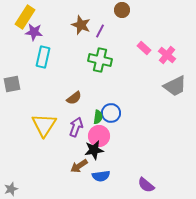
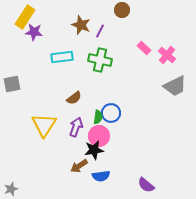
cyan rectangle: moved 19 px right; rotated 70 degrees clockwise
